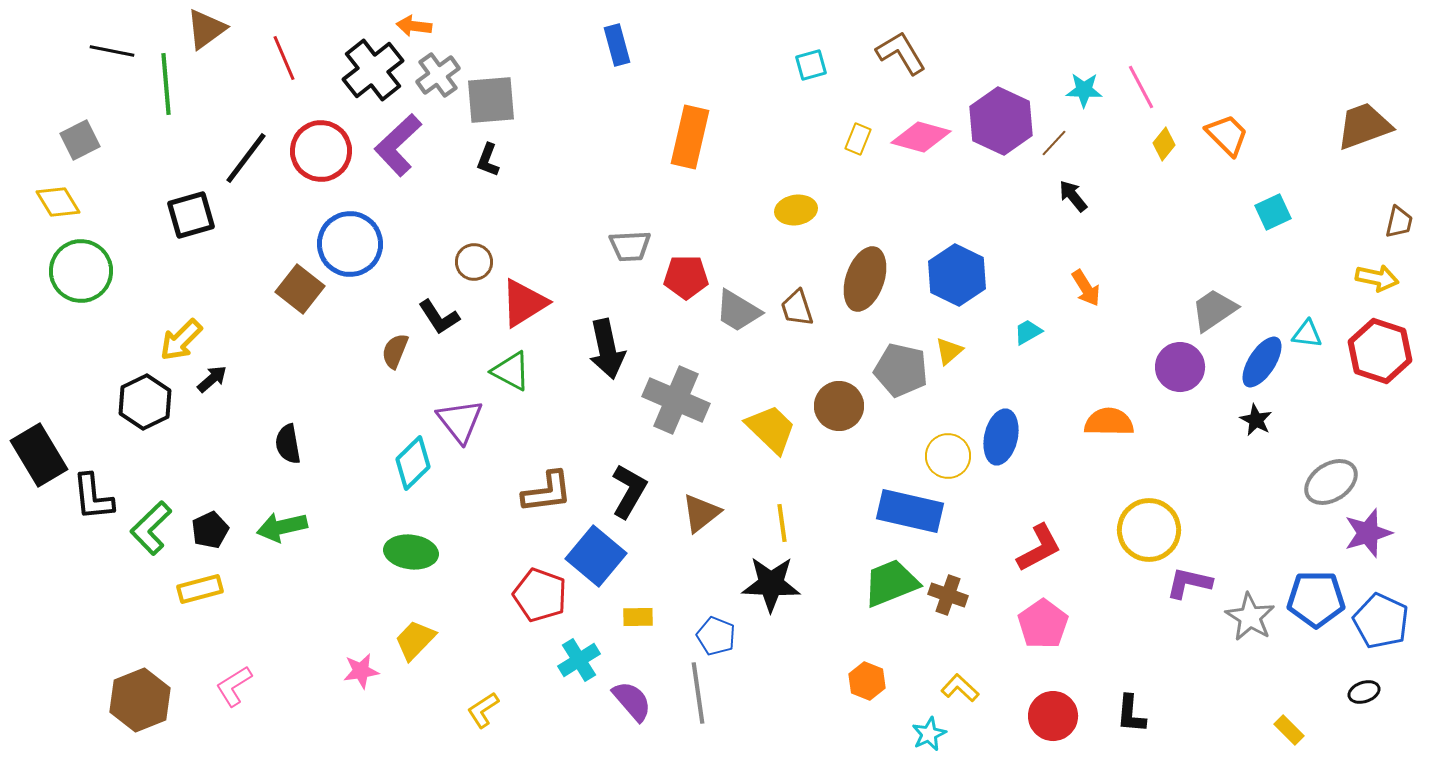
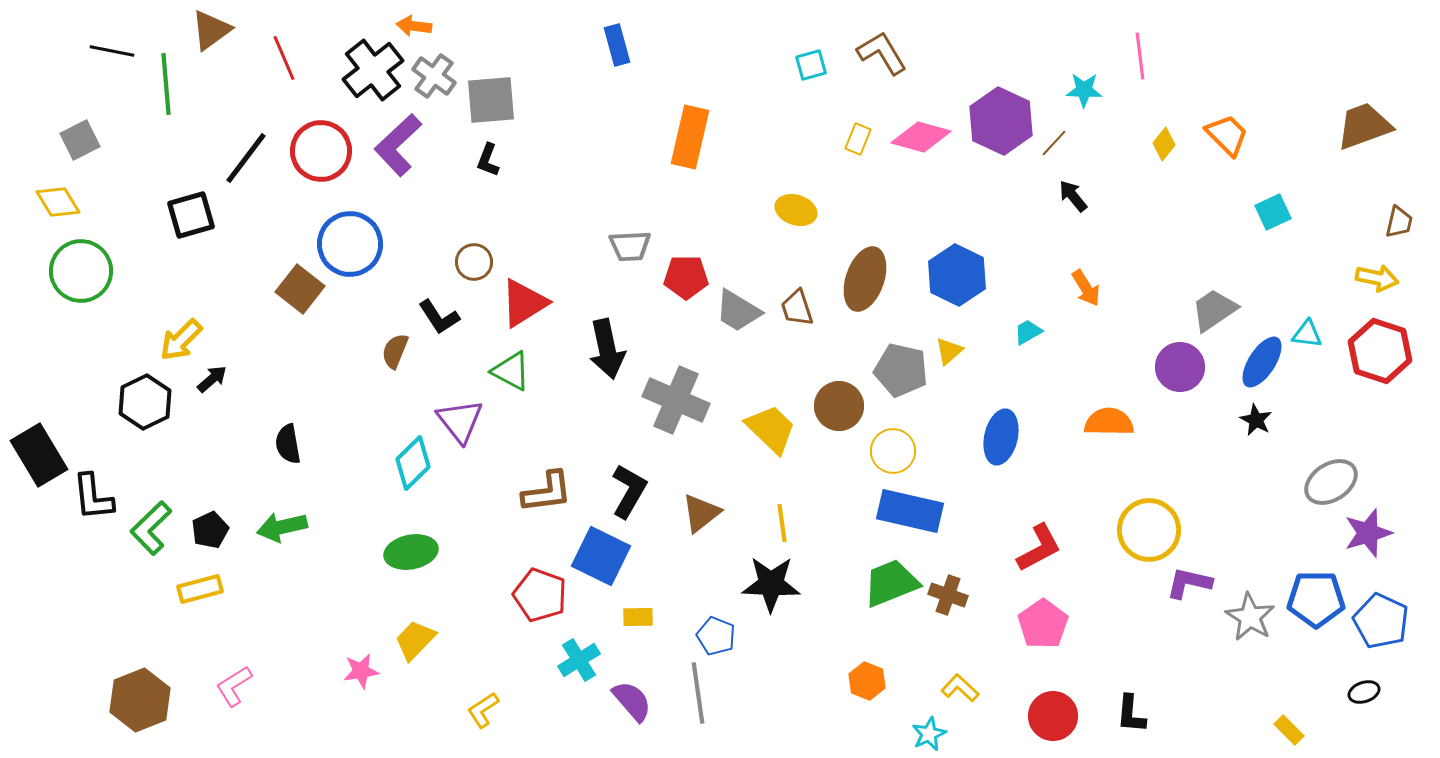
brown triangle at (206, 29): moved 5 px right, 1 px down
brown L-shape at (901, 53): moved 19 px left
gray cross at (438, 75): moved 4 px left, 1 px down; rotated 18 degrees counterclockwise
pink line at (1141, 87): moved 1 px left, 31 px up; rotated 21 degrees clockwise
yellow ellipse at (796, 210): rotated 27 degrees clockwise
yellow circle at (948, 456): moved 55 px left, 5 px up
green ellipse at (411, 552): rotated 18 degrees counterclockwise
blue square at (596, 556): moved 5 px right; rotated 14 degrees counterclockwise
